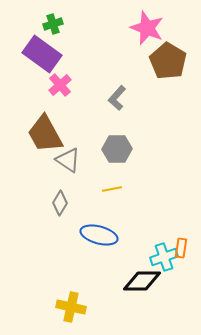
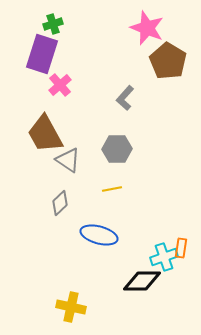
purple rectangle: rotated 72 degrees clockwise
gray L-shape: moved 8 px right
gray diamond: rotated 15 degrees clockwise
